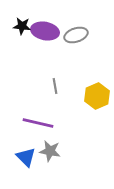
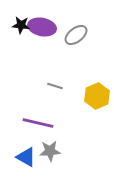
black star: moved 1 px left, 1 px up
purple ellipse: moved 3 px left, 4 px up
gray ellipse: rotated 20 degrees counterclockwise
gray line: rotated 63 degrees counterclockwise
gray star: rotated 15 degrees counterclockwise
blue triangle: rotated 15 degrees counterclockwise
